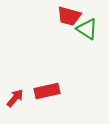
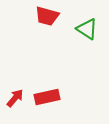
red trapezoid: moved 22 px left
red rectangle: moved 6 px down
